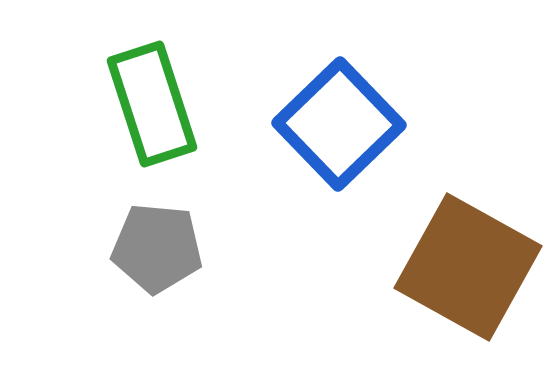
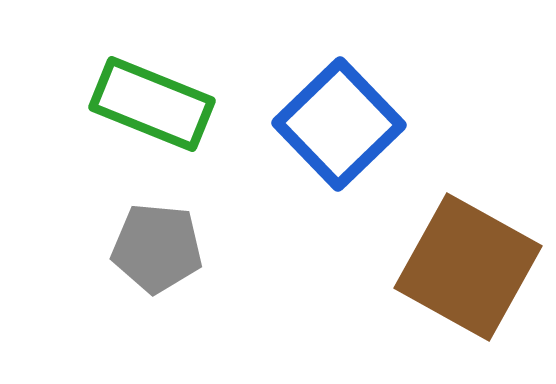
green rectangle: rotated 50 degrees counterclockwise
